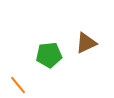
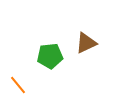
green pentagon: moved 1 px right, 1 px down
